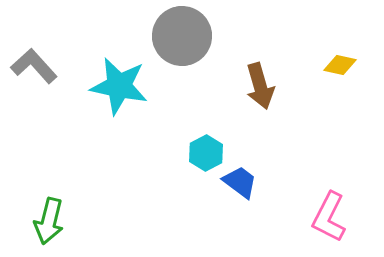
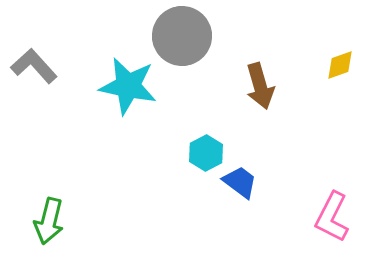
yellow diamond: rotated 32 degrees counterclockwise
cyan star: moved 9 px right
pink L-shape: moved 3 px right
